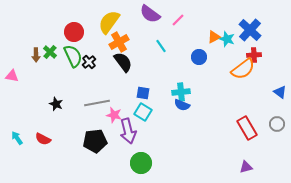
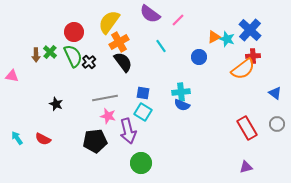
red cross: moved 1 px left, 1 px down
blue triangle: moved 5 px left, 1 px down
gray line: moved 8 px right, 5 px up
pink star: moved 6 px left, 1 px down
